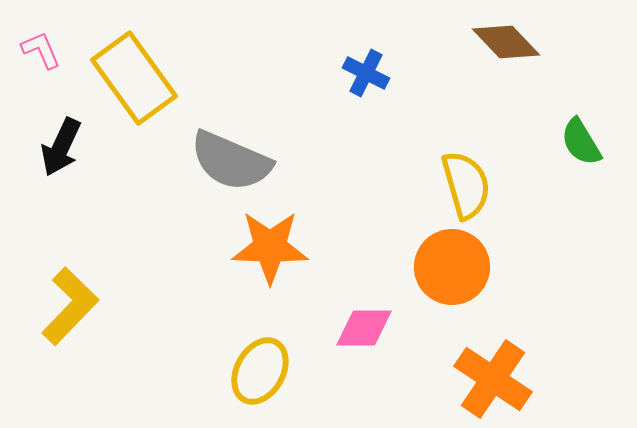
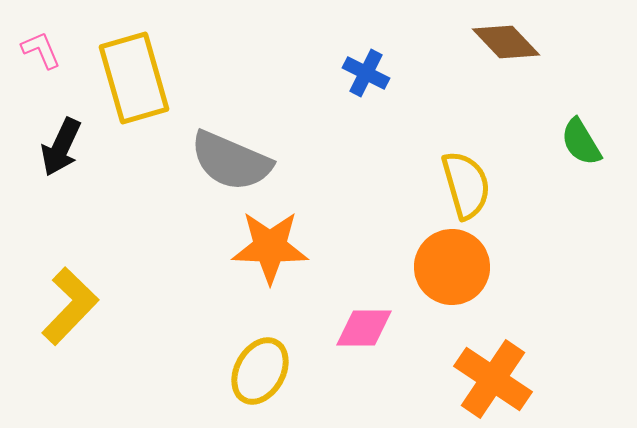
yellow rectangle: rotated 20 degrees clockwise
